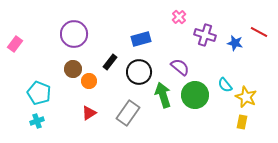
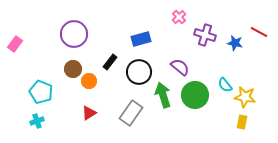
cyan pentagon: moved 2 px right, 1 px up
yellow star: moved 1 px left; rotated 15 degrees counterclockwise
gray rectangle: moved 3 px right
